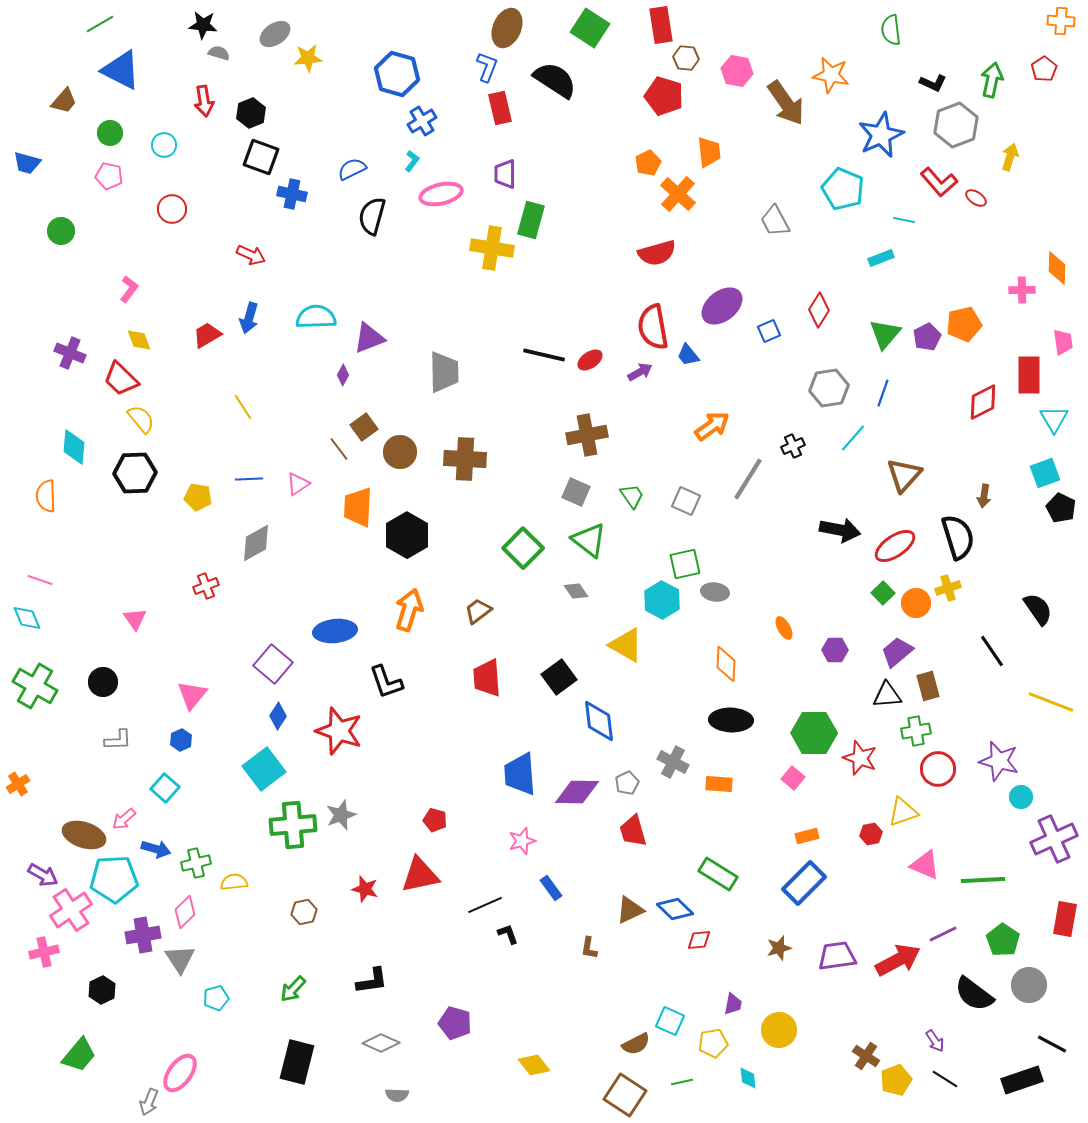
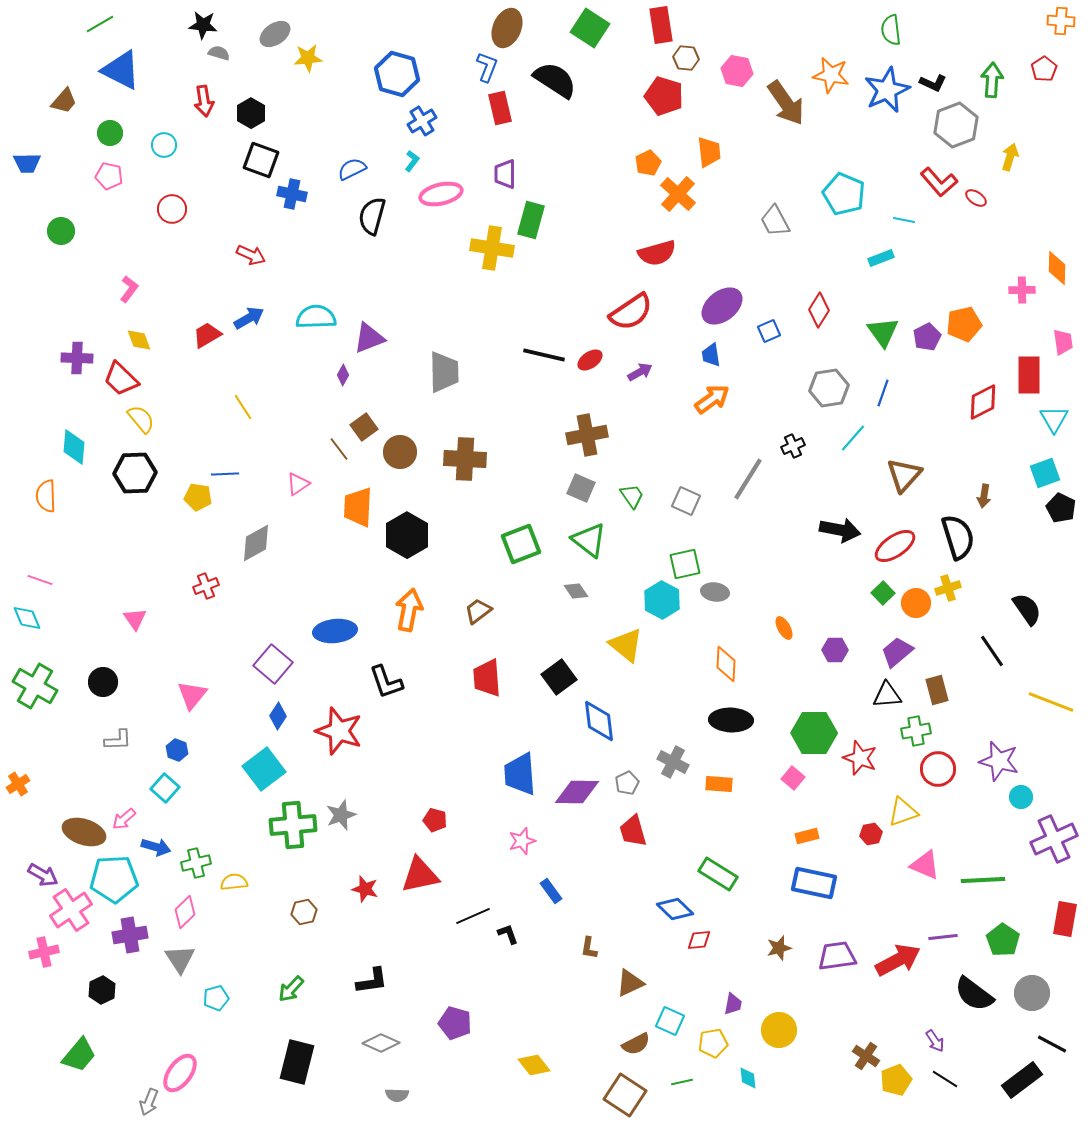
green arrow at (992, 80): rotated 8 degrees counterclockwise
black hexagon at (251, 113): rotated 8 degrees counterclockwise
blue star at (881, 135): moved 6 px right, 45 px up
black square at (261, 157): moved 3 px down
blue trapezoid at (27, 163): rotated 16 degrees counterclockwise
cyan pentagon at (843, 189): moved 1 px right, 5 px down
blue arrow at (249, 318): rotated 136 degrees counterclockwise
red semicircle at (653, 327): moved 22 px left, 15 px up; rotated 114 degrees counterclockwise
green triangle at (885, 334): moved 2 px left, 2 px up; rotated 16 degrees counterclockwise
purple cross at (70, 353): moved 7 px right, 5 px down; rotated 20 degrees counterclockwise
blue trapezoid at (688, 355): moved 23 px right; rotated 30 degrees clockwise
orange arrow at (712, 426): moved 27 px up
blue line at (249, 479): moved 24 px left, 5 px up
gray square at (576, 492): moved 5 px right, 4 px up
green square at (523, 548): moved 2 px left, 4 px up; rotated 24 degrees clockwise
black semicircle at (1038, 609): moved 11 px left
orange arrow at (409, 610): rotated 6 degrees counterclockwise
yellow triangle at (626, 645): rotated 9 degrees clockwise
brown rectangle at (928, 686): moved 9 px right, 4 px down
blue hexagon at (181, 740): moved 4 px left, 10 px down; rotated 15 degrees counterclockwise
brown ellipse at (84, 835): moved 3 px up
blue arrow at (156, 849): moved 2 px up
blue rectangle at (804, 883): moved 10 px right; rotated 57 degrees clockwise
blue rectangle at (551, 888): moved 3 px down
black line at (485, 905): moved 12 px left, 11 px down
brown triangle at (630, 910): moved 73 px down
purple line at (943, 934): moved 3 px down; rotated 20 degrees clockwise
purple cross at (143, 935): moved 13 px left
gray circle at (1029, 985): moved 3 px right, 8 px down
green arrow at (293, 989): moved 2 px left
black rectangle at (1022, 1080): rotated 18 degrees counterclockwise
